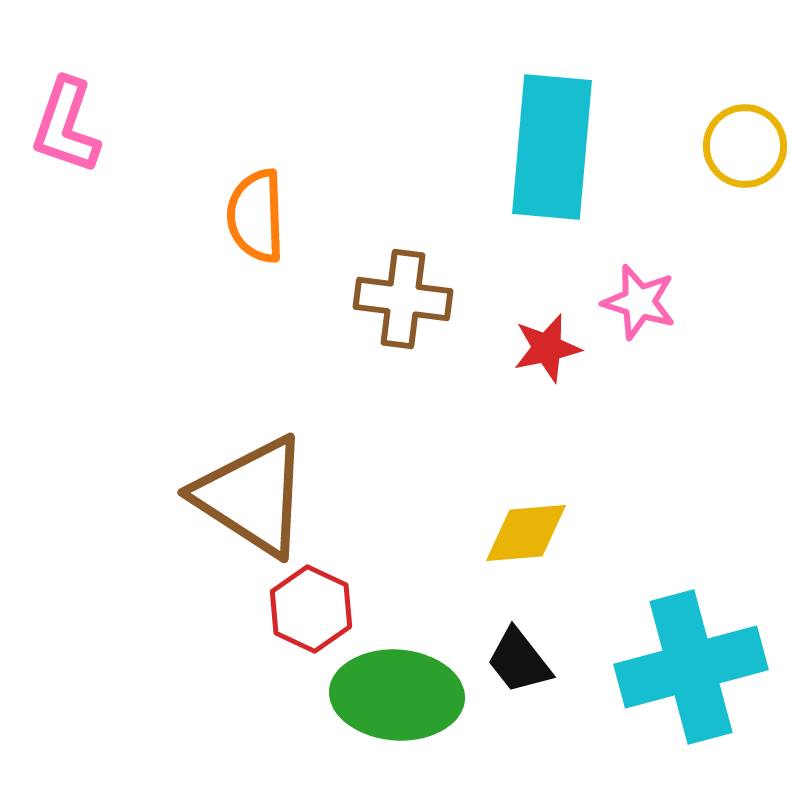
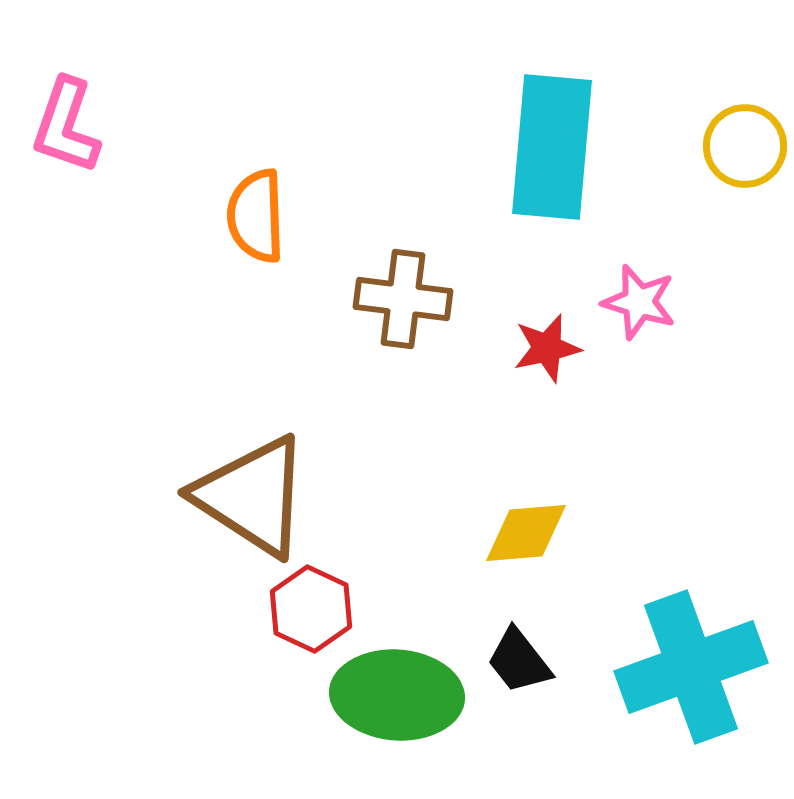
cyan cross: rotated 5 degrees counterclockwise
